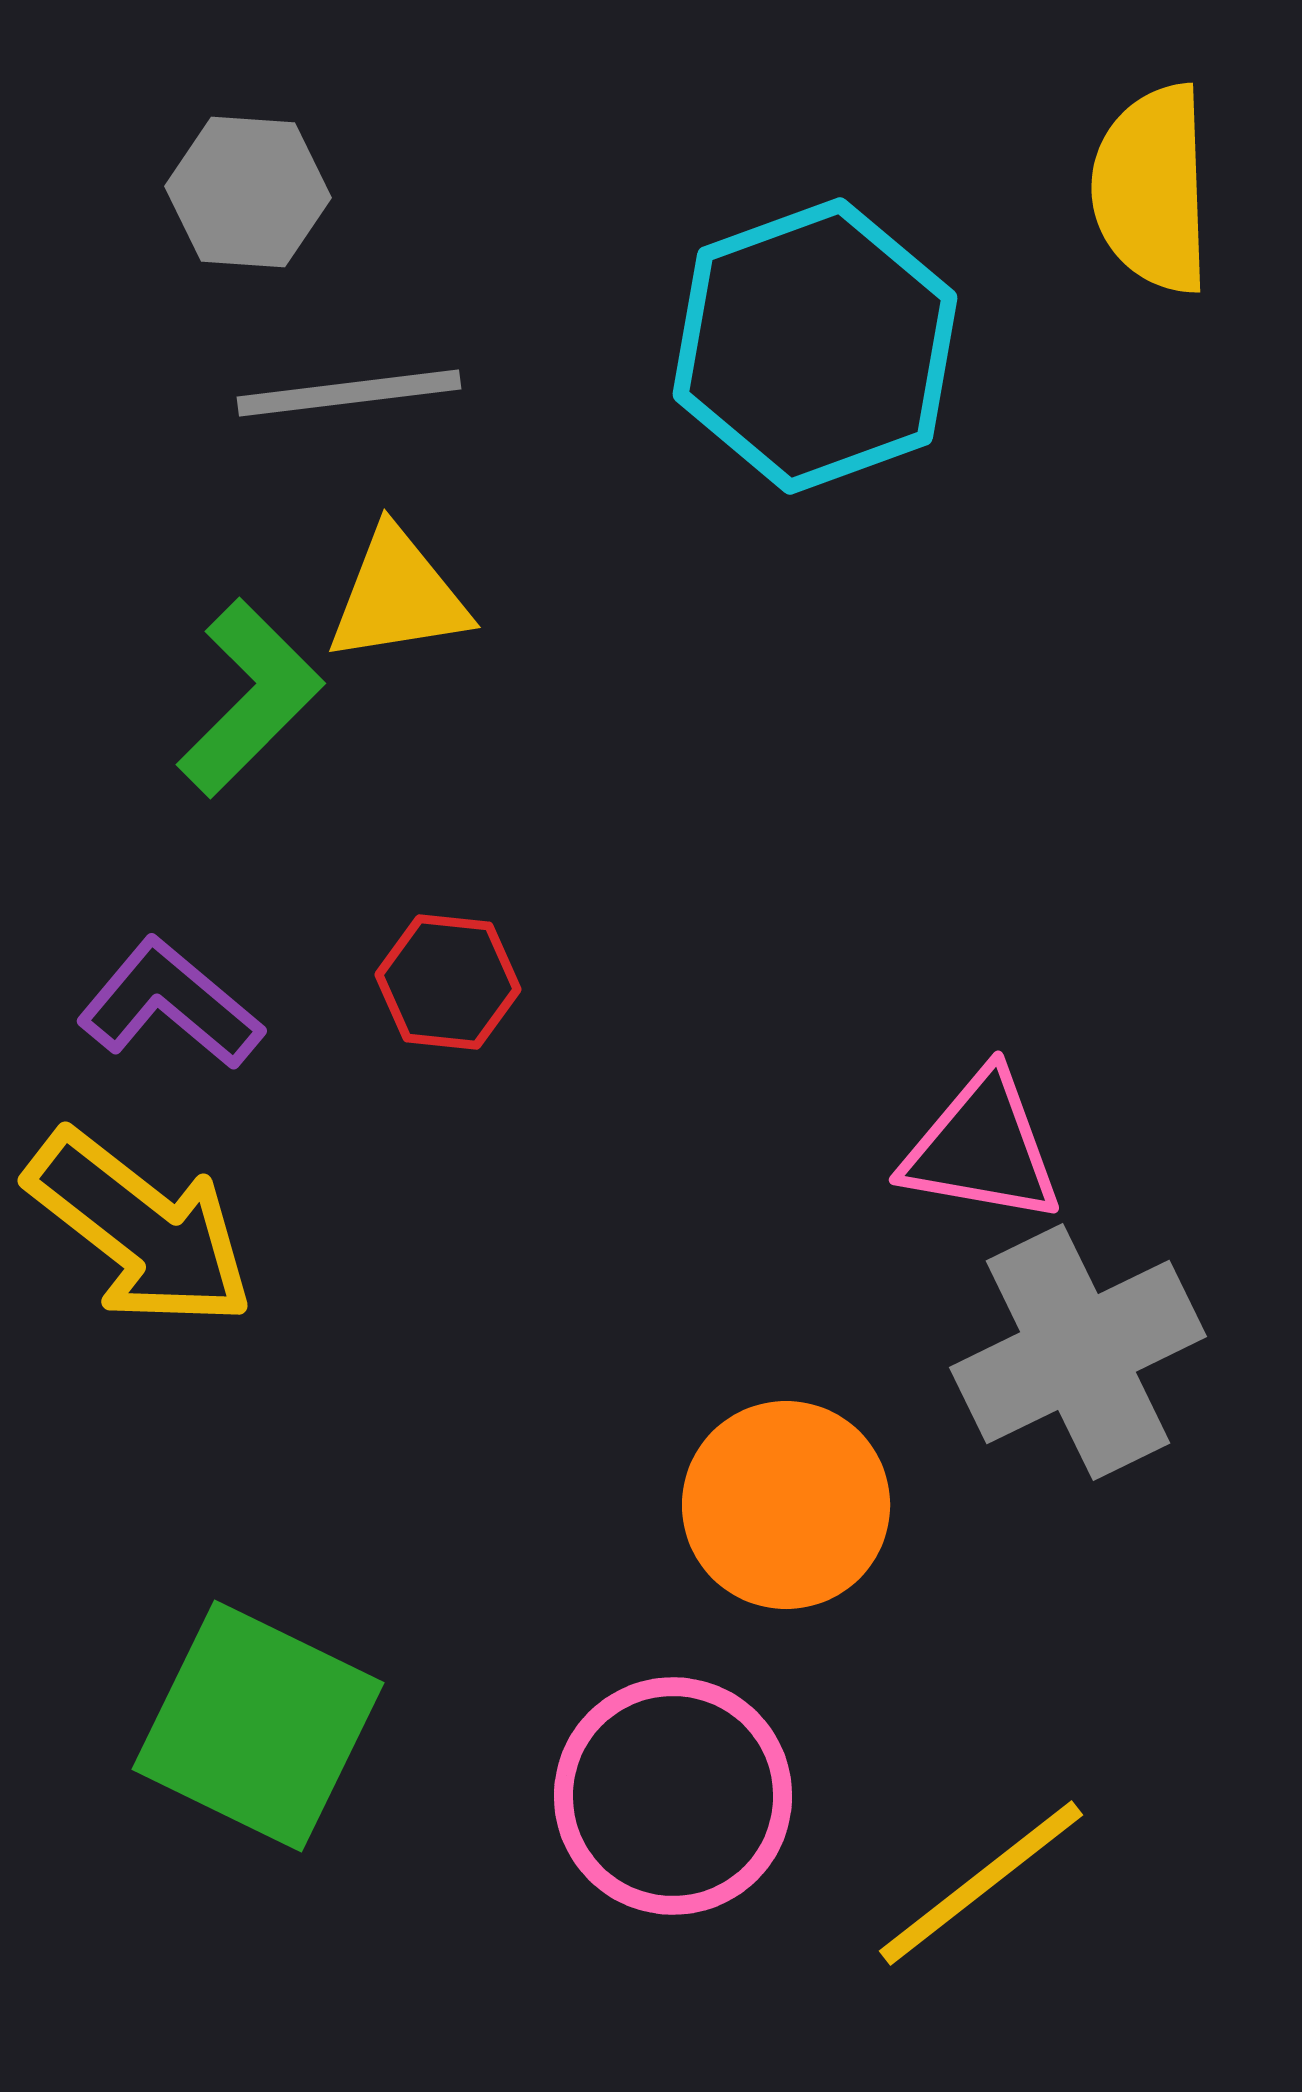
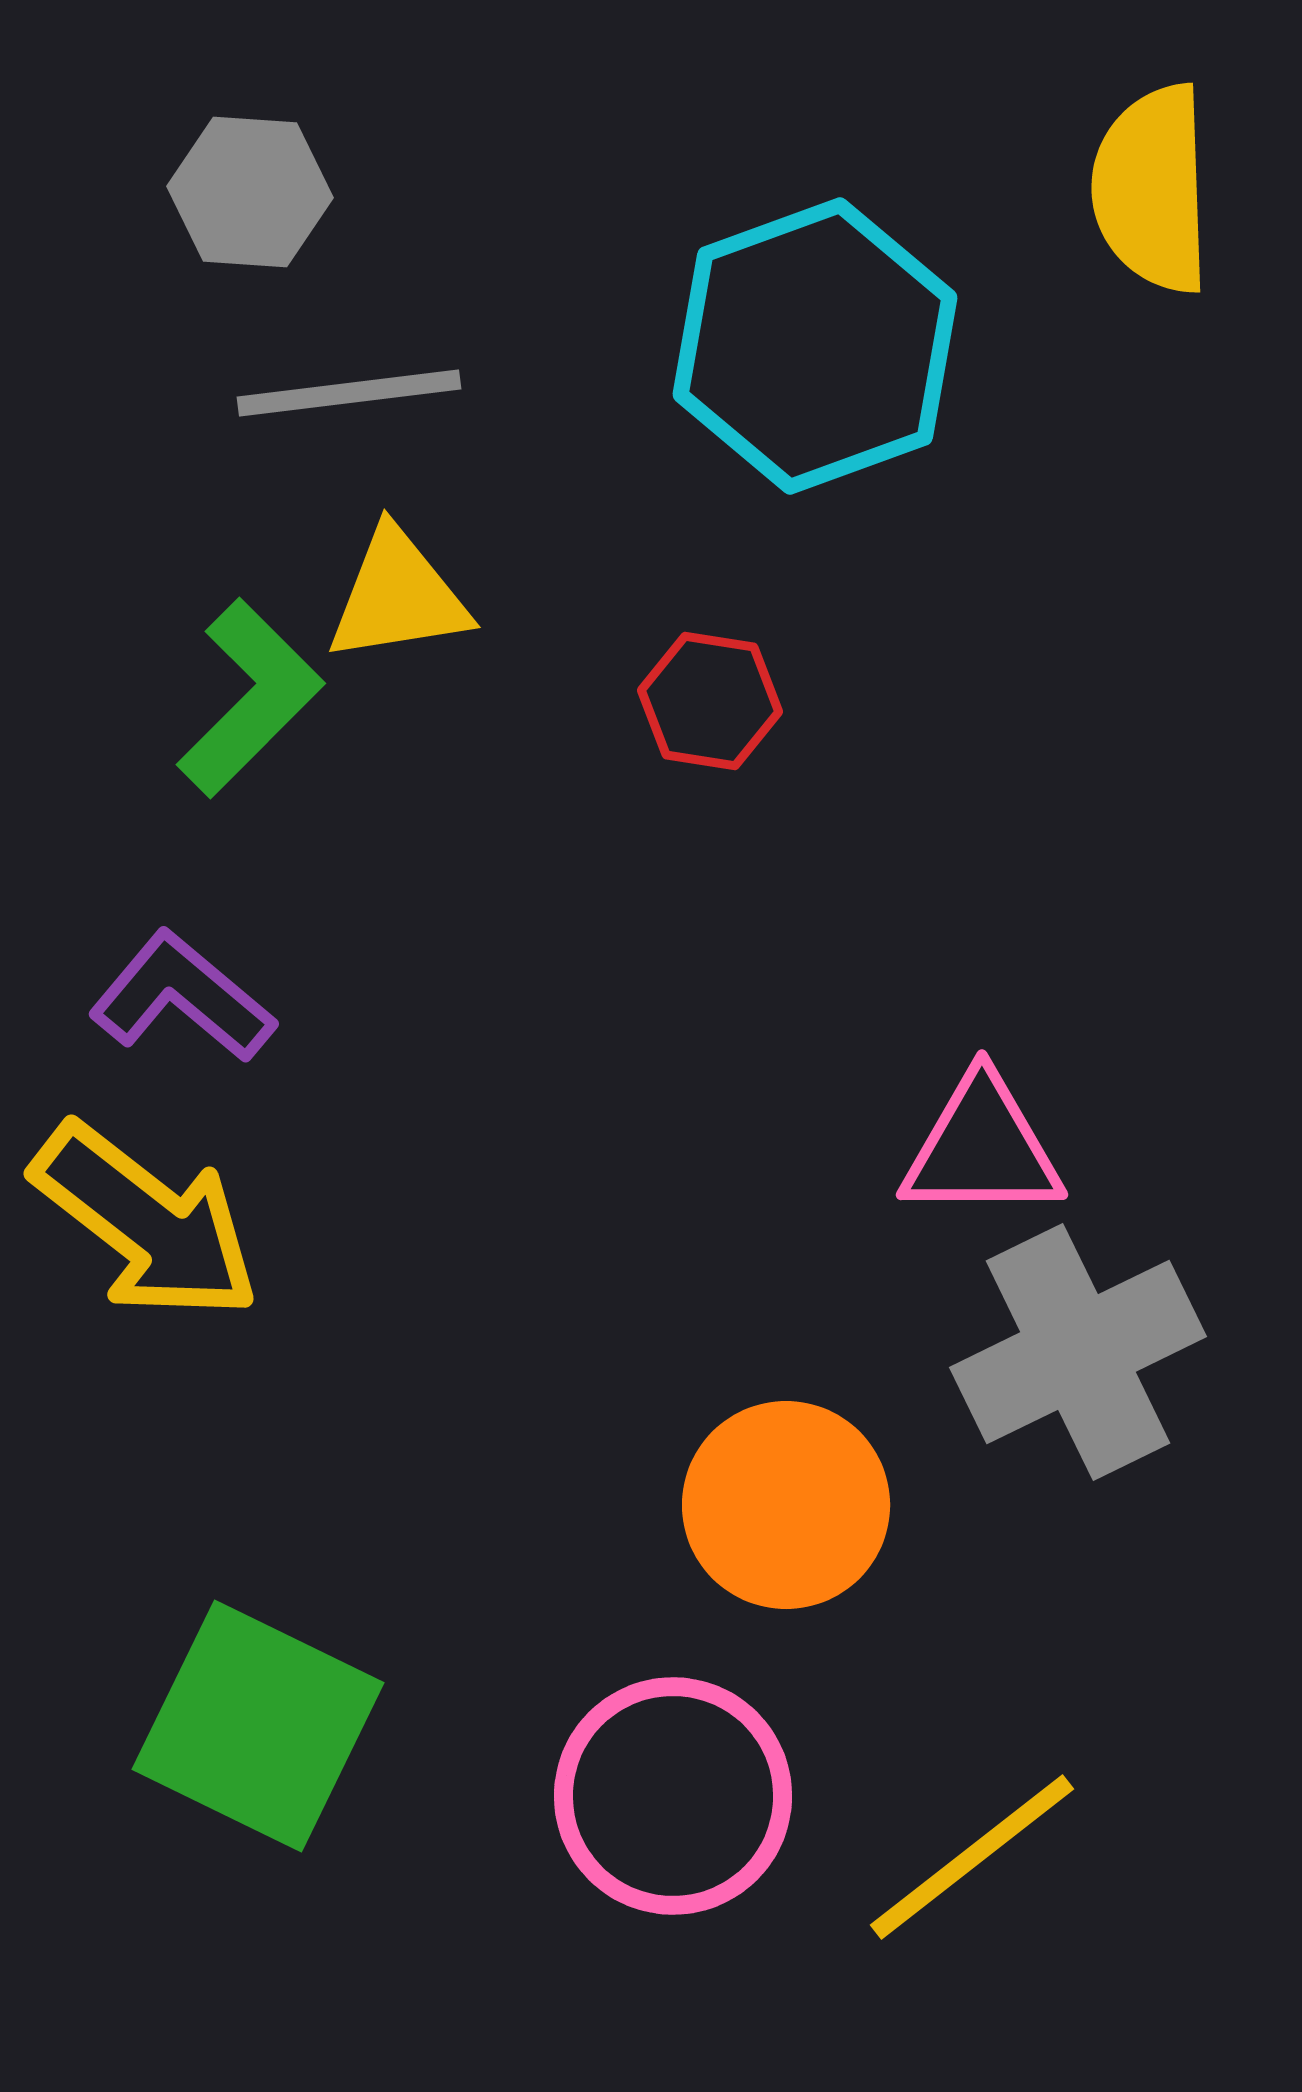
gray hexagon: moved 2 px right
red hexagon: moved 262 px right, 281 px up; rotated 3 degrees clockwise
purple L-shape: moved 12 px right, 7 px up
pink triangle: rotated 10 degrees counterclockwise
yellow arrow: moved 6 px right, 7 px up
yellow line: moved 9 px left, 26 px up
